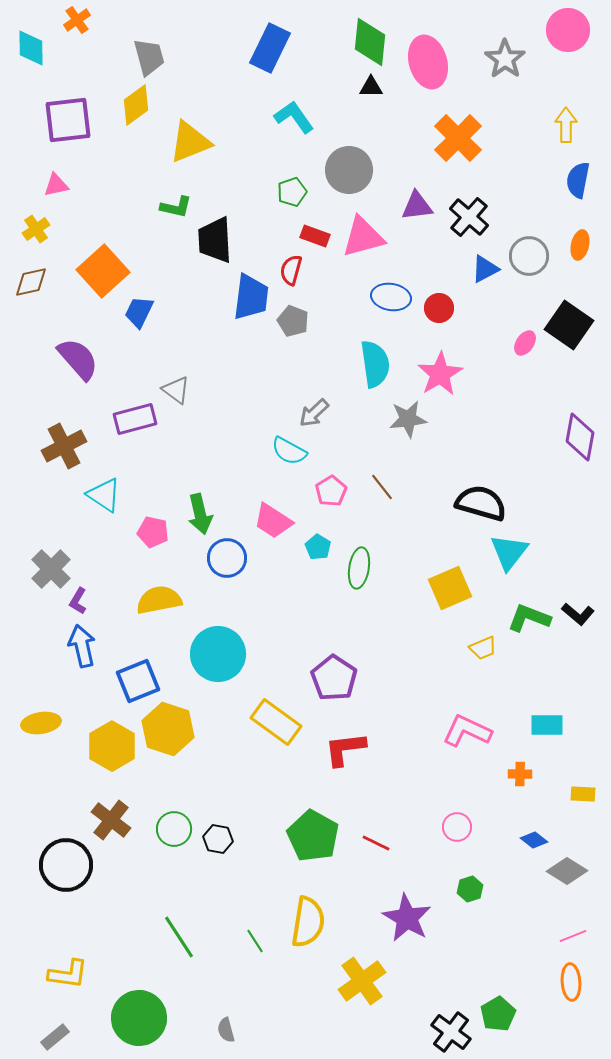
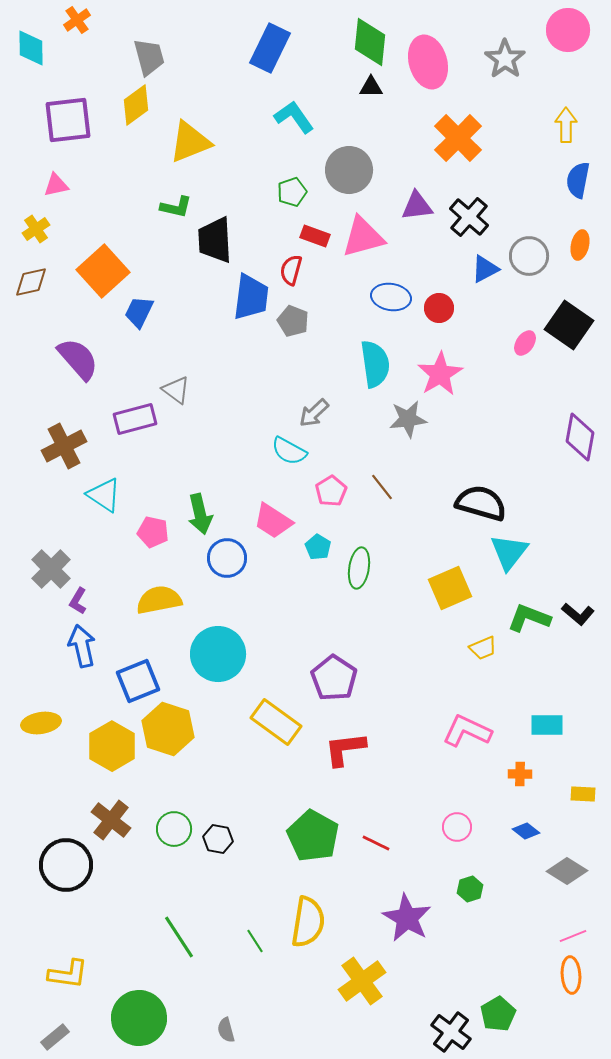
blue diamond at (534, 840): moved 8 px left, 9 px up
orange ellipse at (571, 982): moved 7 px up
